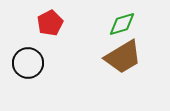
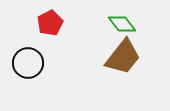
green diamond: rotated 68 degrees clockwise
brown trapezoid: rotated 21 degrees counterclockwise
